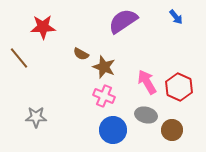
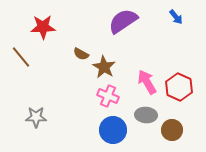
brown line: moved 2 px right, 1 px up
brown star: rotated 10 degrees clockwise
pink cross: moved 4 px right
gray ellipse: rotated 10 degrees counterclockwise
